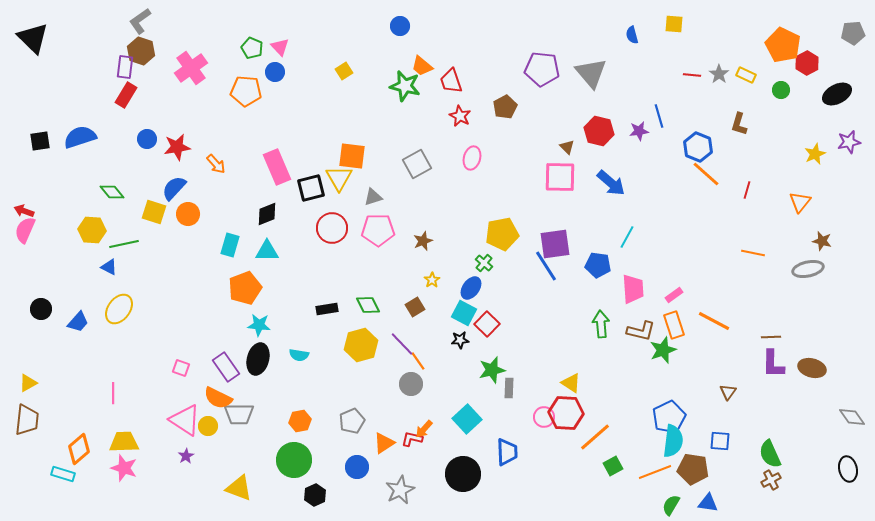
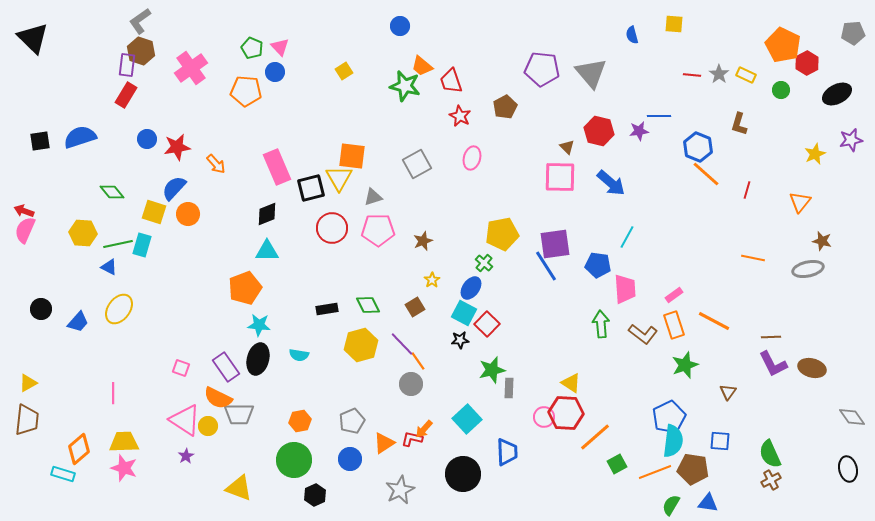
purple rectangle at (125, 67): moved 2 px right, 2 px up
blue line at (659, 116): rotated 75 degrees counterclockwise
purple star at (849, 142): moved 2 px right, 2 px up
yellow hexagon at (92, 230): moved 9 px left, 3 px down
green line at (124, 244): moved 6 px left
cyan rectangle at (230, 245): moved 88 px left
orange line at (753, 253): moved 5 px down
pink trapezoid at (633, 289): moved 8 px left
brown L-shape at (641, 331): moved 2 px right, 3 px down; rotated 24 degrees clockwise
green star at (663, 350): moved 22 px right, 15 px down
purple L-shape at (773, 364): rotated 28 degrees counterclockwise
green square at (613, 466): moved 4 px right, 2 px up
blue circle at (357, 467): moved 7 px left, 8 px up
